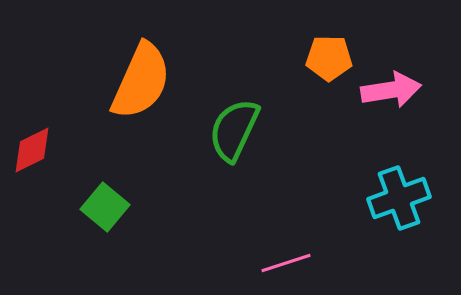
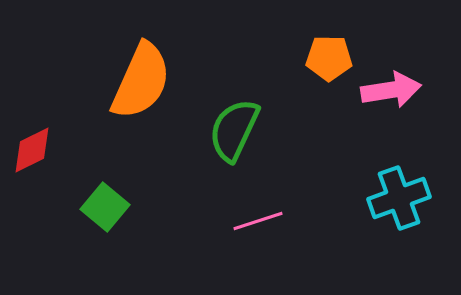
pink line: moved 28 px left, 42 px up
